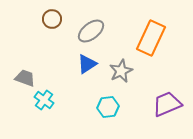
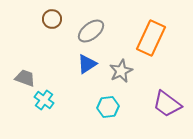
purple trapezoid: rotated 120 degrees counterclockwise
